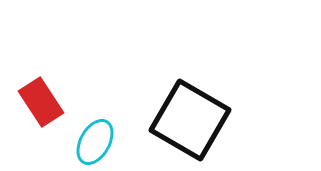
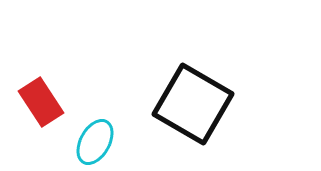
black square: moved 3 px right, 16 px up
